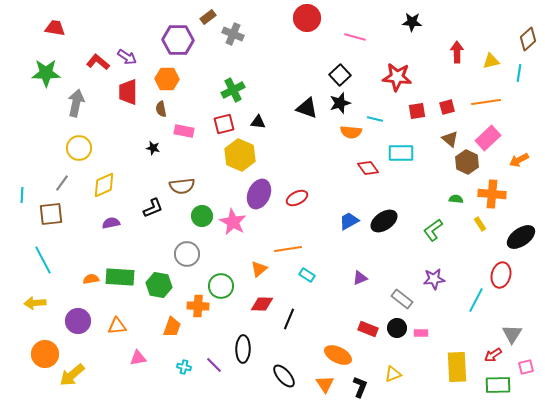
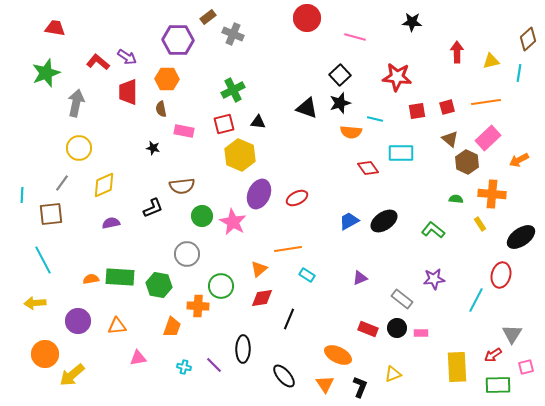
green star at (46, 73): rotated 20 degrees counterclockwise
green L-shape at (433, 230): rotated 75 degrees clockwise
red diamond at (262, 304): moved 6 px up; rotated 10 degrees counterclockwise
